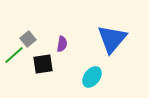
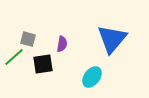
gray square: rotated 35 degrees counterclockwise
green line: moved 2 px down
